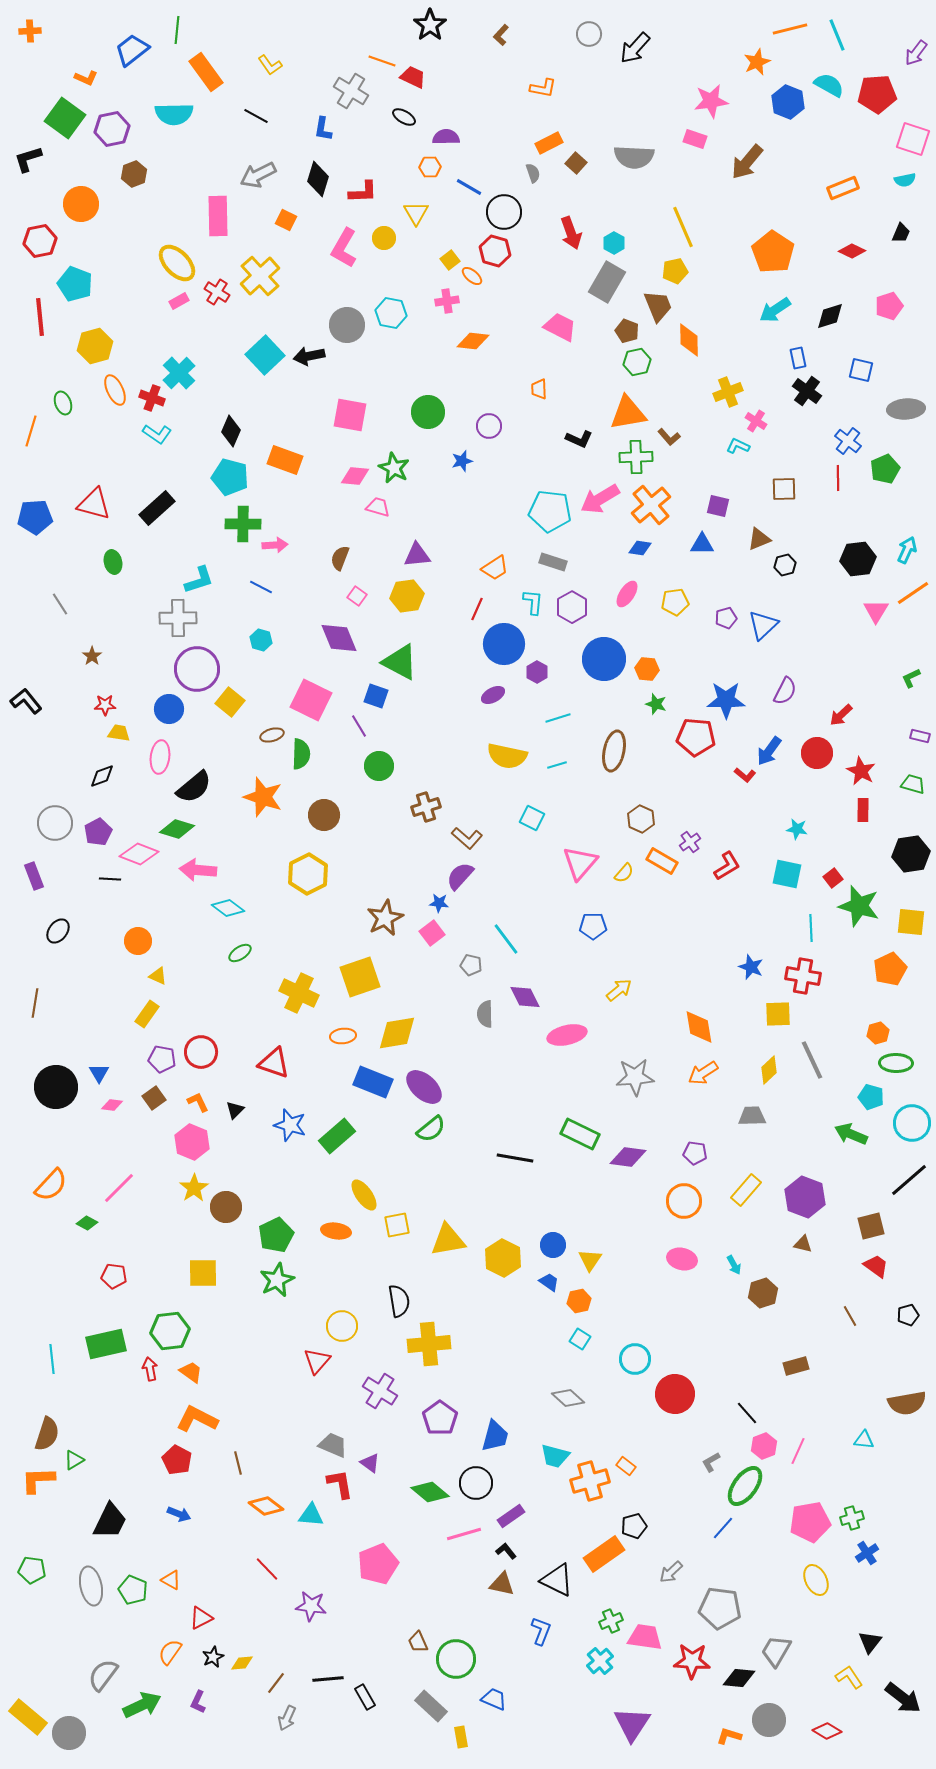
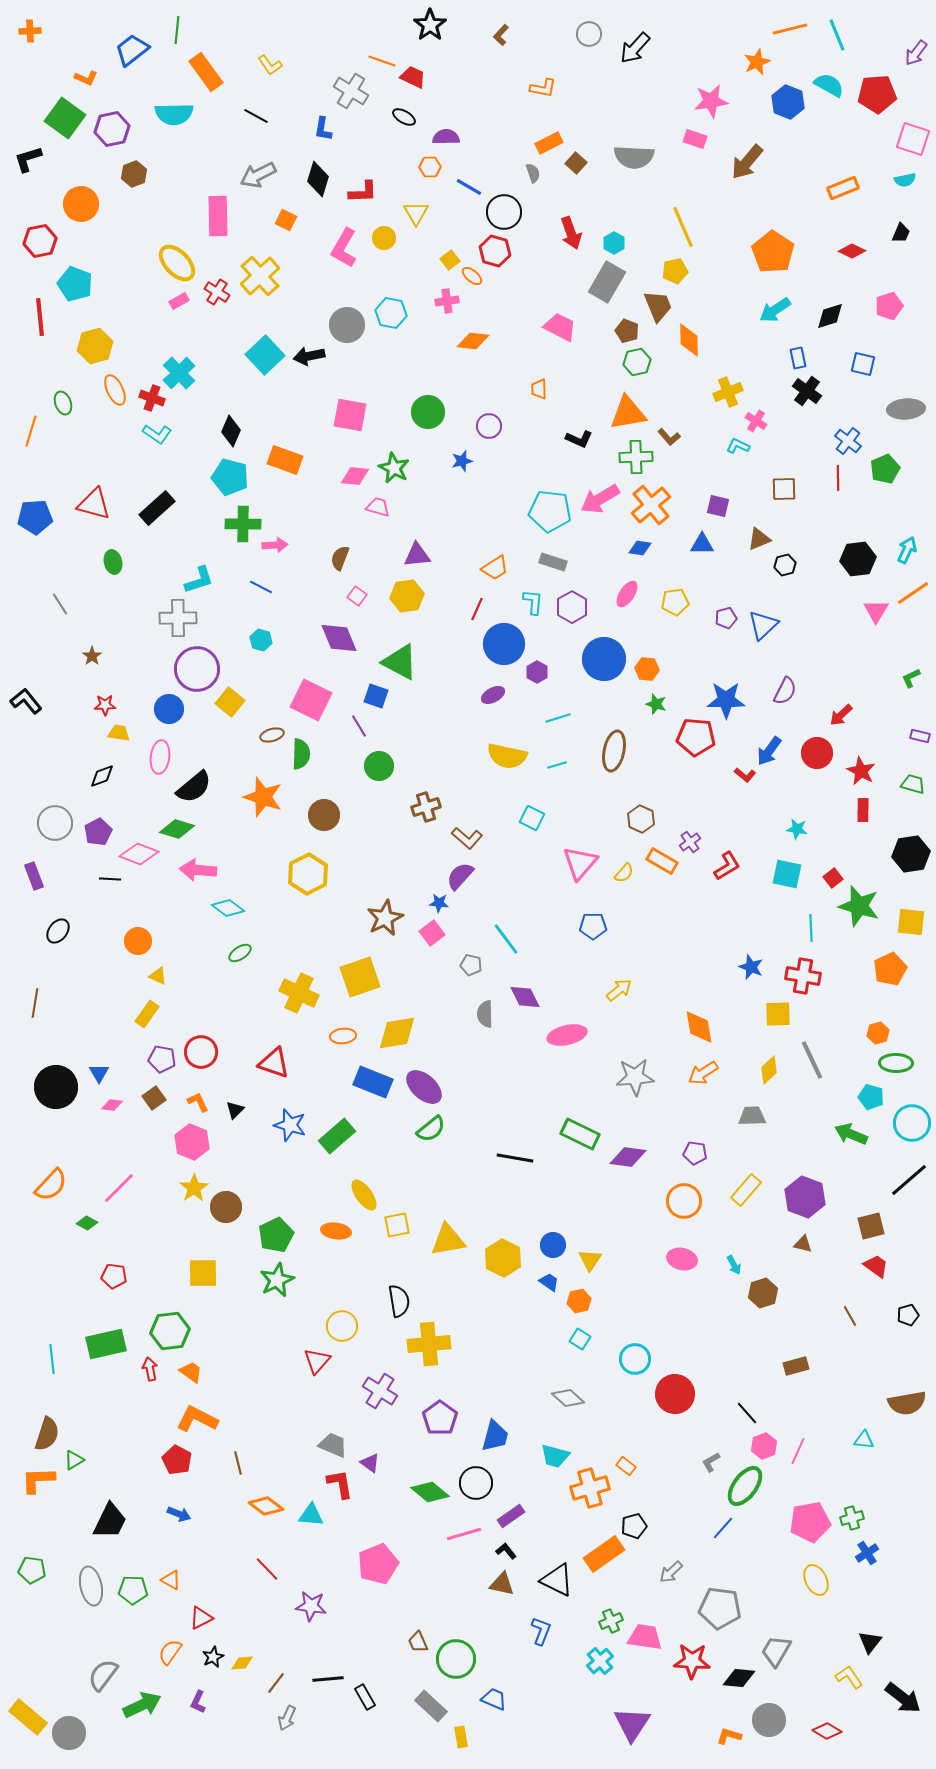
blue square at (861, 370): moved 2 px right, 6 px up
orange cross at (590, 1481): moved 7 px down
green pentagon at (133, 1590): rotated 20 degrees counterclockwise
